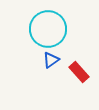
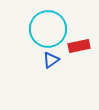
red rectangle: moved 26 px up; rotated 60 degrees counterclockwise
